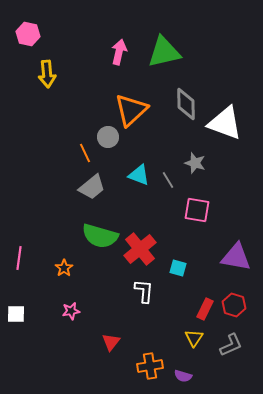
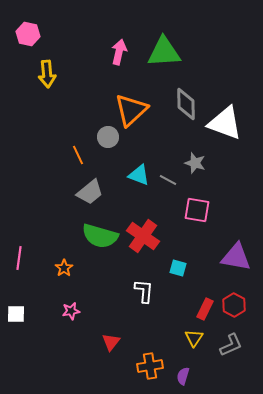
green triangle: rotated 9 degrees clockwise
orange line: moved 7 px left, 2 px down
gray line: rotated 30 degrees counterclockwise
gray trapezoid: moved 2 px left, 5 px down
red cross: moved 3 px right, 13 px up; rotated 16 degrees counterclockwise
red hexagon: rotated 10 degrees clockwise
purple semicircle: rotated 90 degrees clockwise
